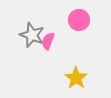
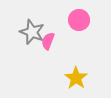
gray star: moved 3 px up
